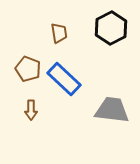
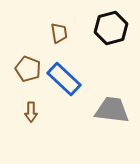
black hexagon: rotated 12 degrees clockwise
brown arrow: moved 2 px down
